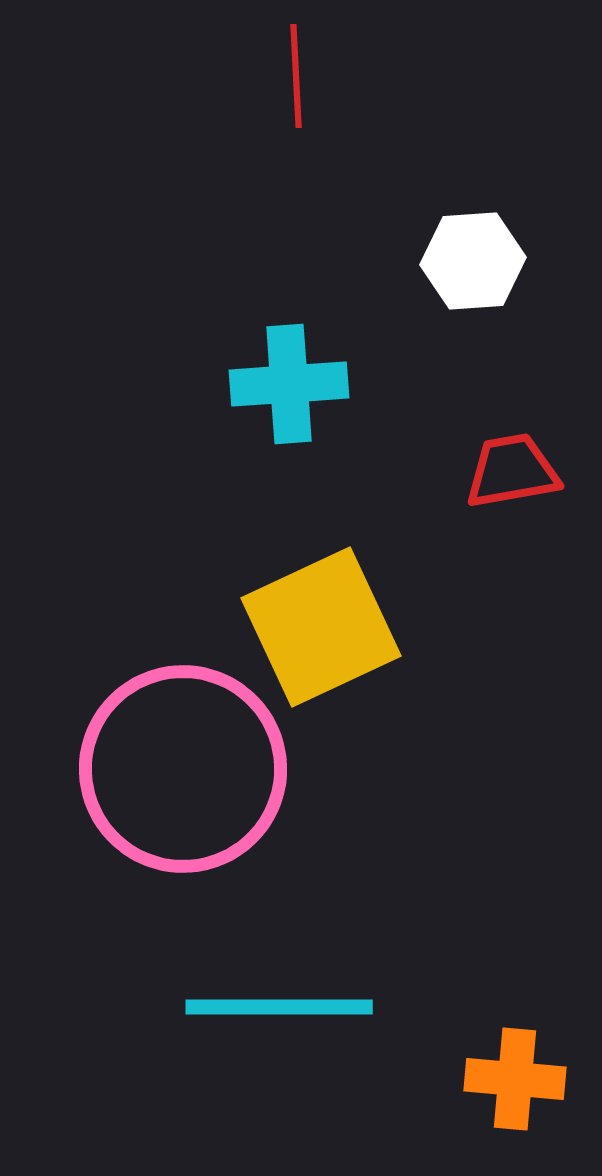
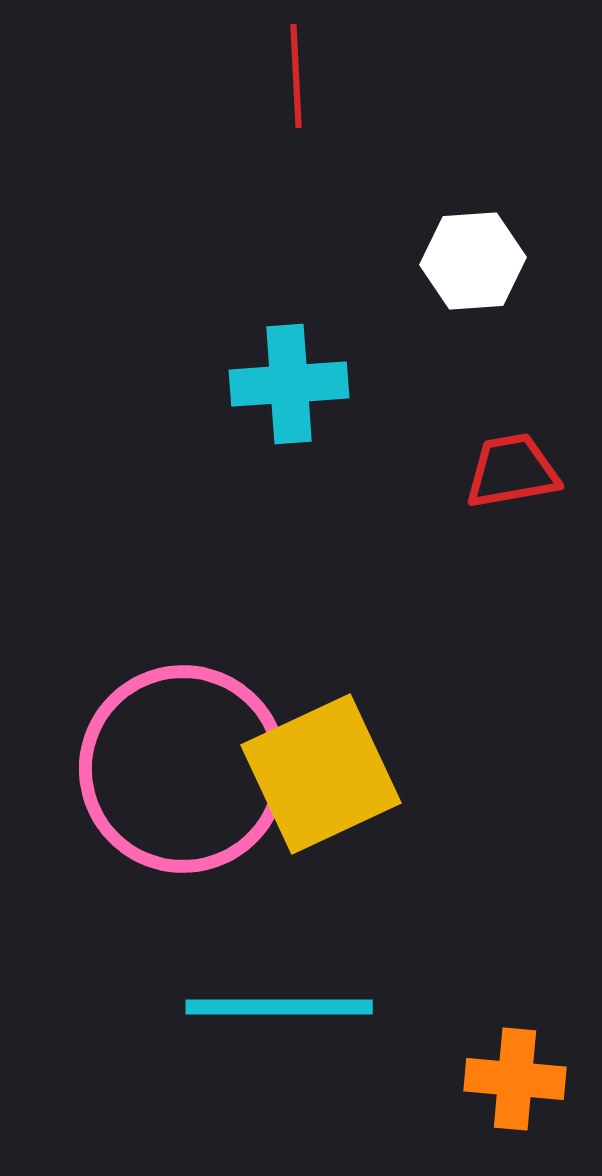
yellow square: moved 147 px down
